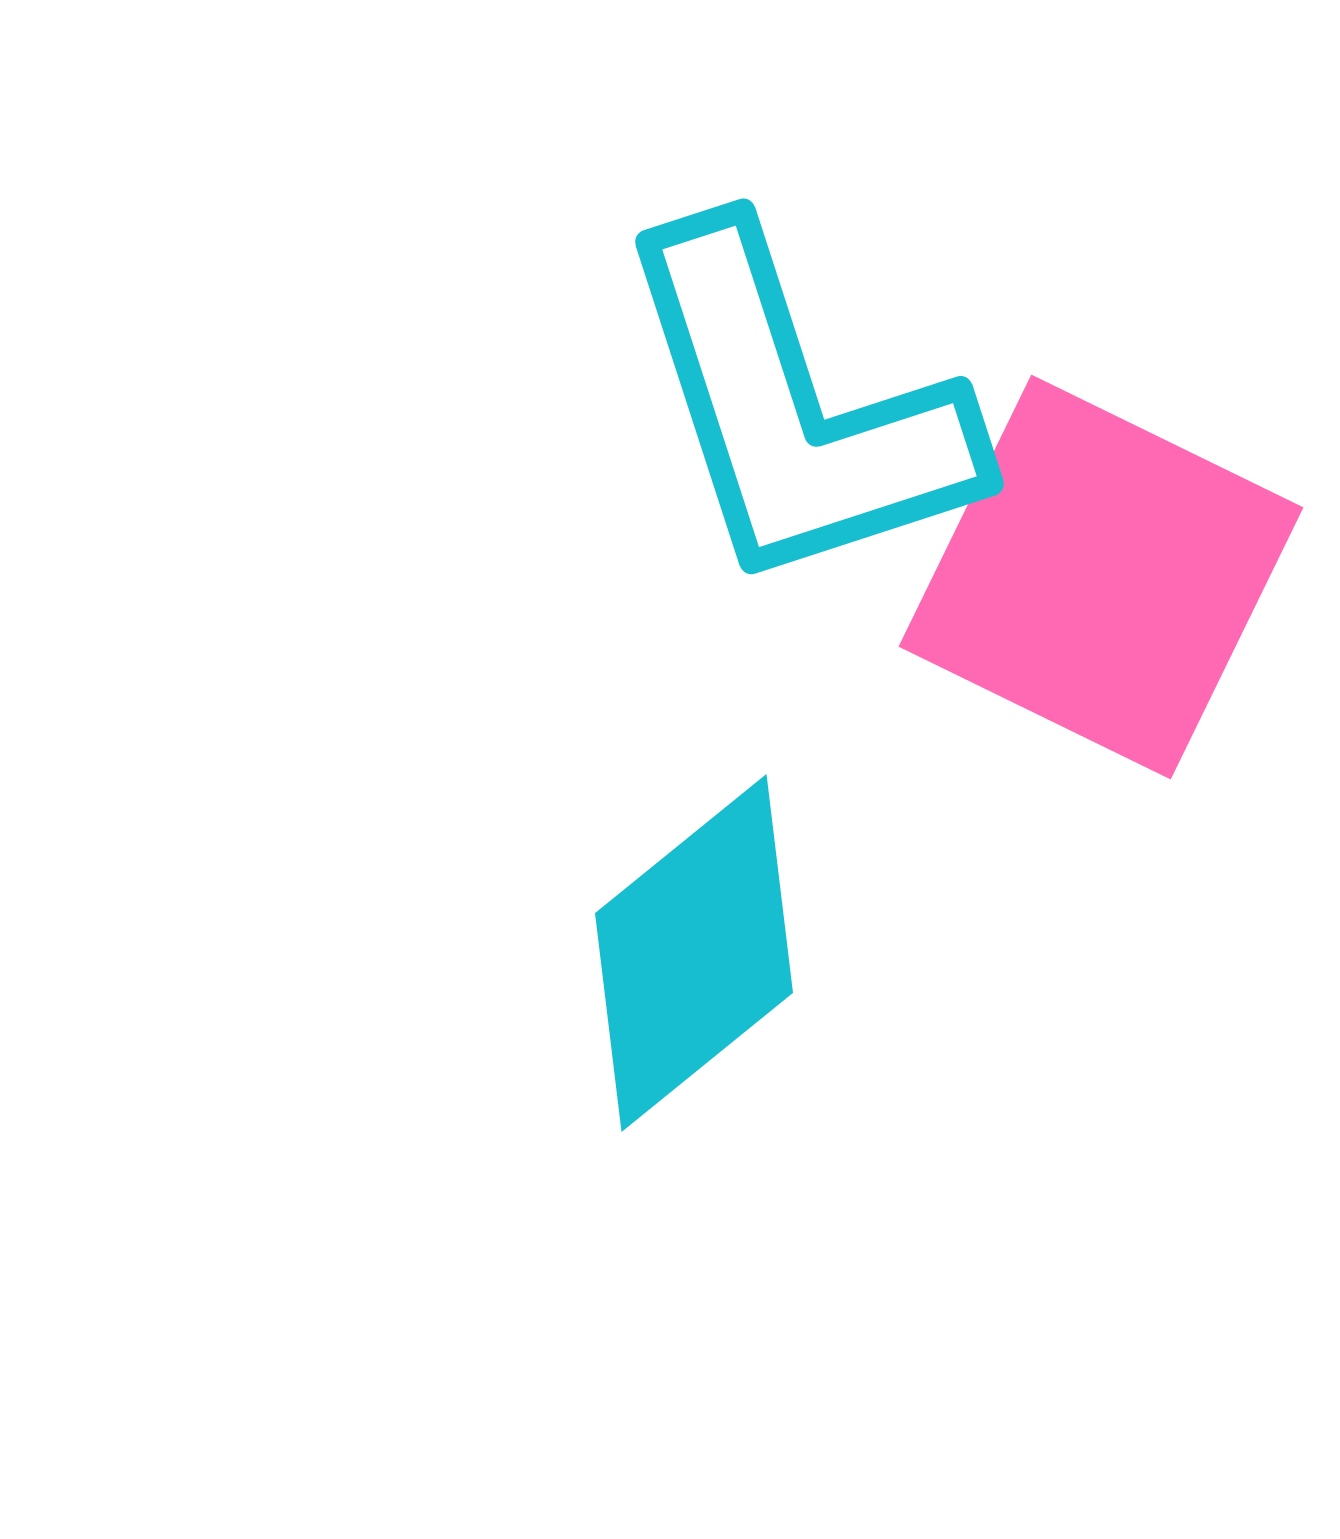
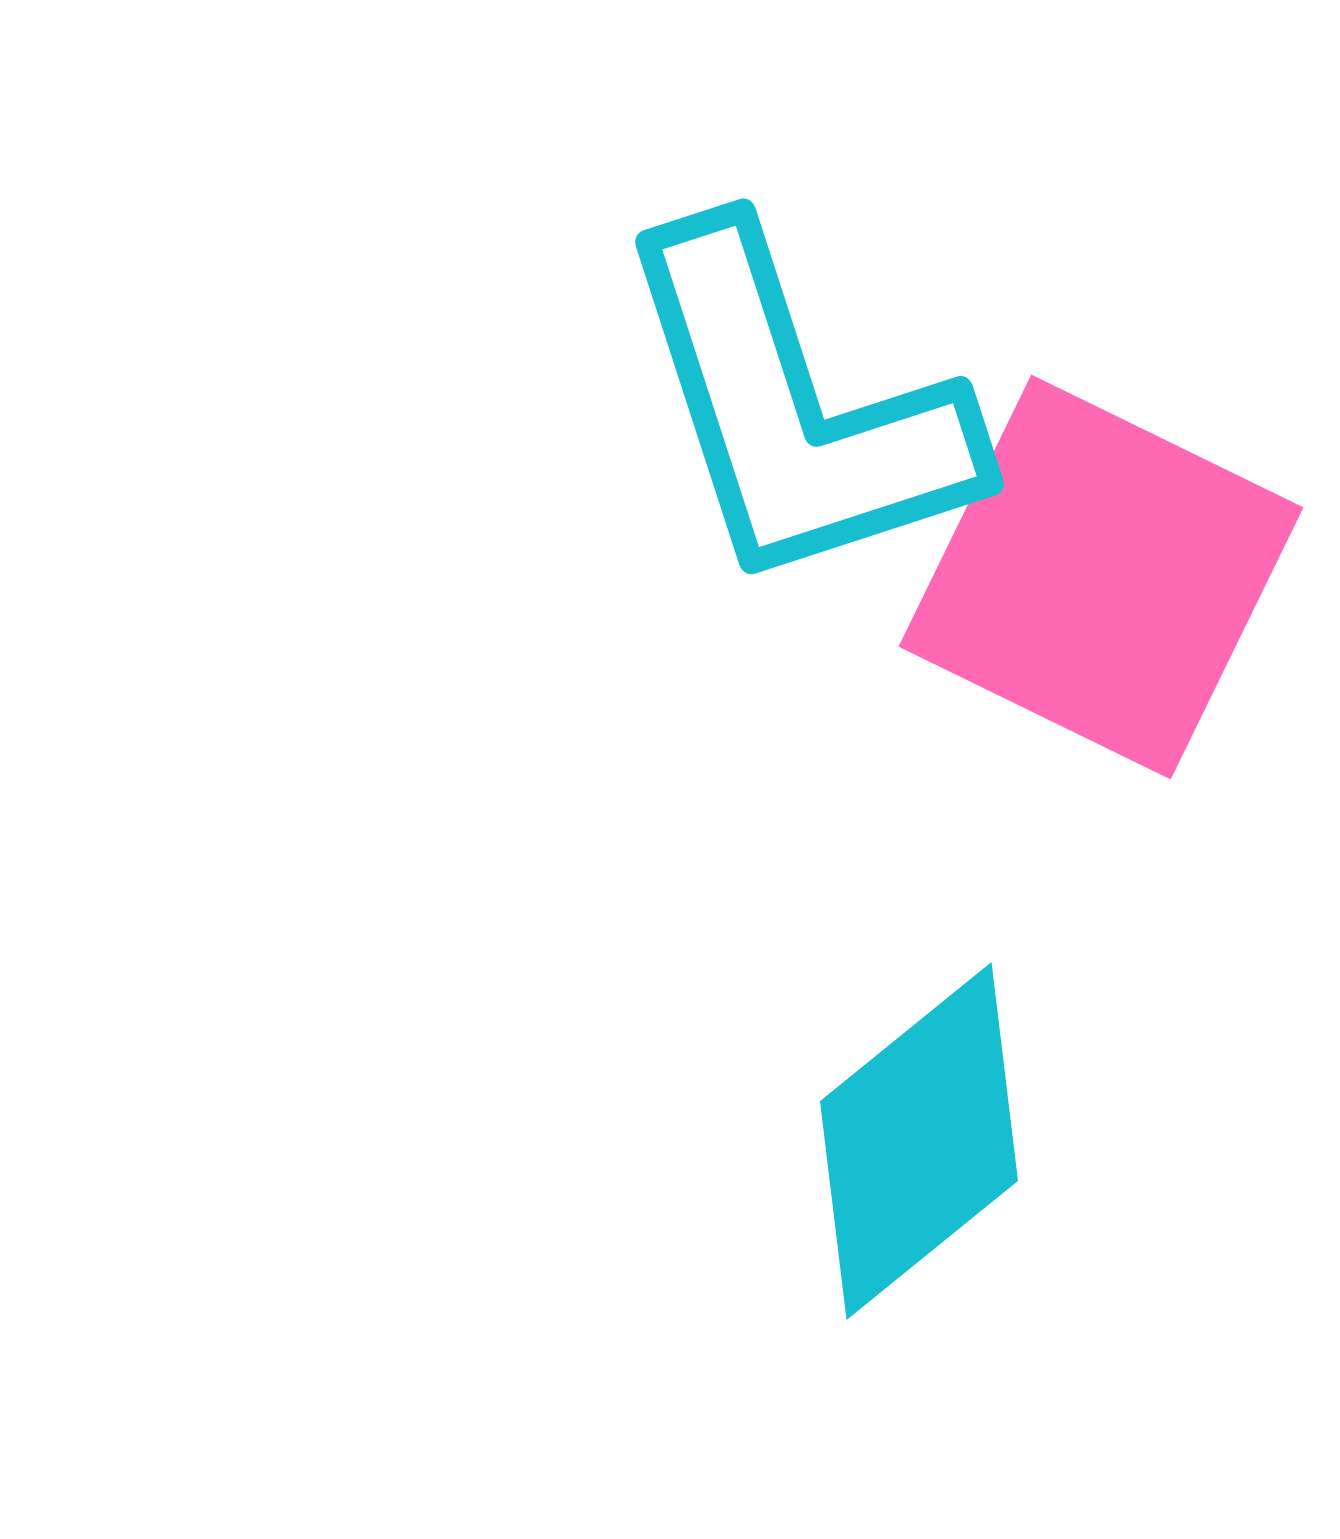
cyan diamond: moved 225 px right, 188 px down
